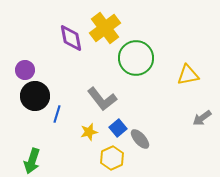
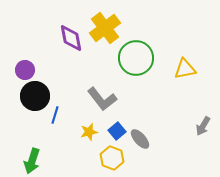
yellow triangle: moved 3 px left, 6 px up
blue line: moved 2 px left, 1 px down
gray arrow: moved 1 px right, 8 px down; rotated 24 degrees counterclockwise
blue square: moved 1 px left, 3 px down
yellow hexagon: rotated 15 degrees counterclockwise
